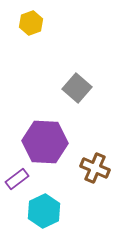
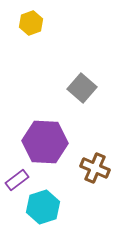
gray square: moved 5 px right
purple rectangle: moved 1 px down
cyan hexagon: moved 1 px left, 4 px up; rotated 8 degrees clockwise
